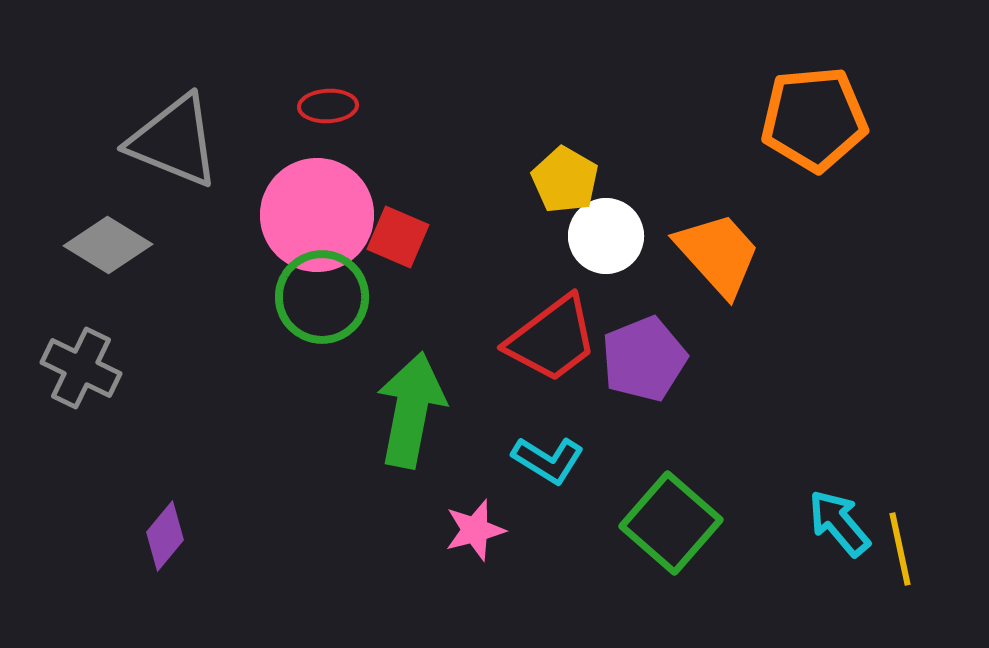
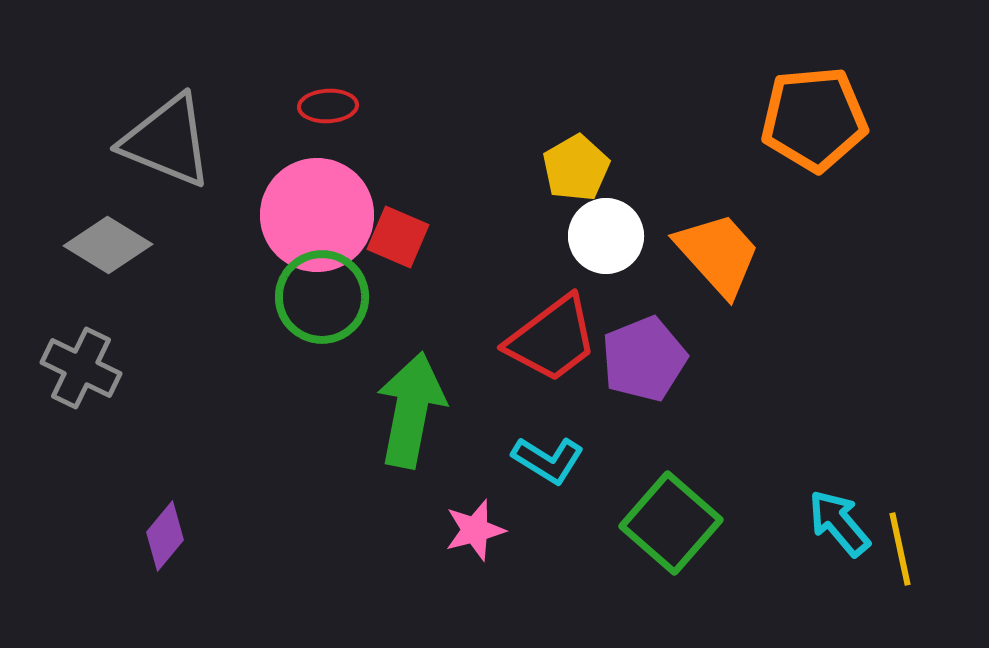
gray triangle: moved 7 px left
yellow pentagon: moved 11 px right, 12 px up; rotated 12 degrees clockwise
